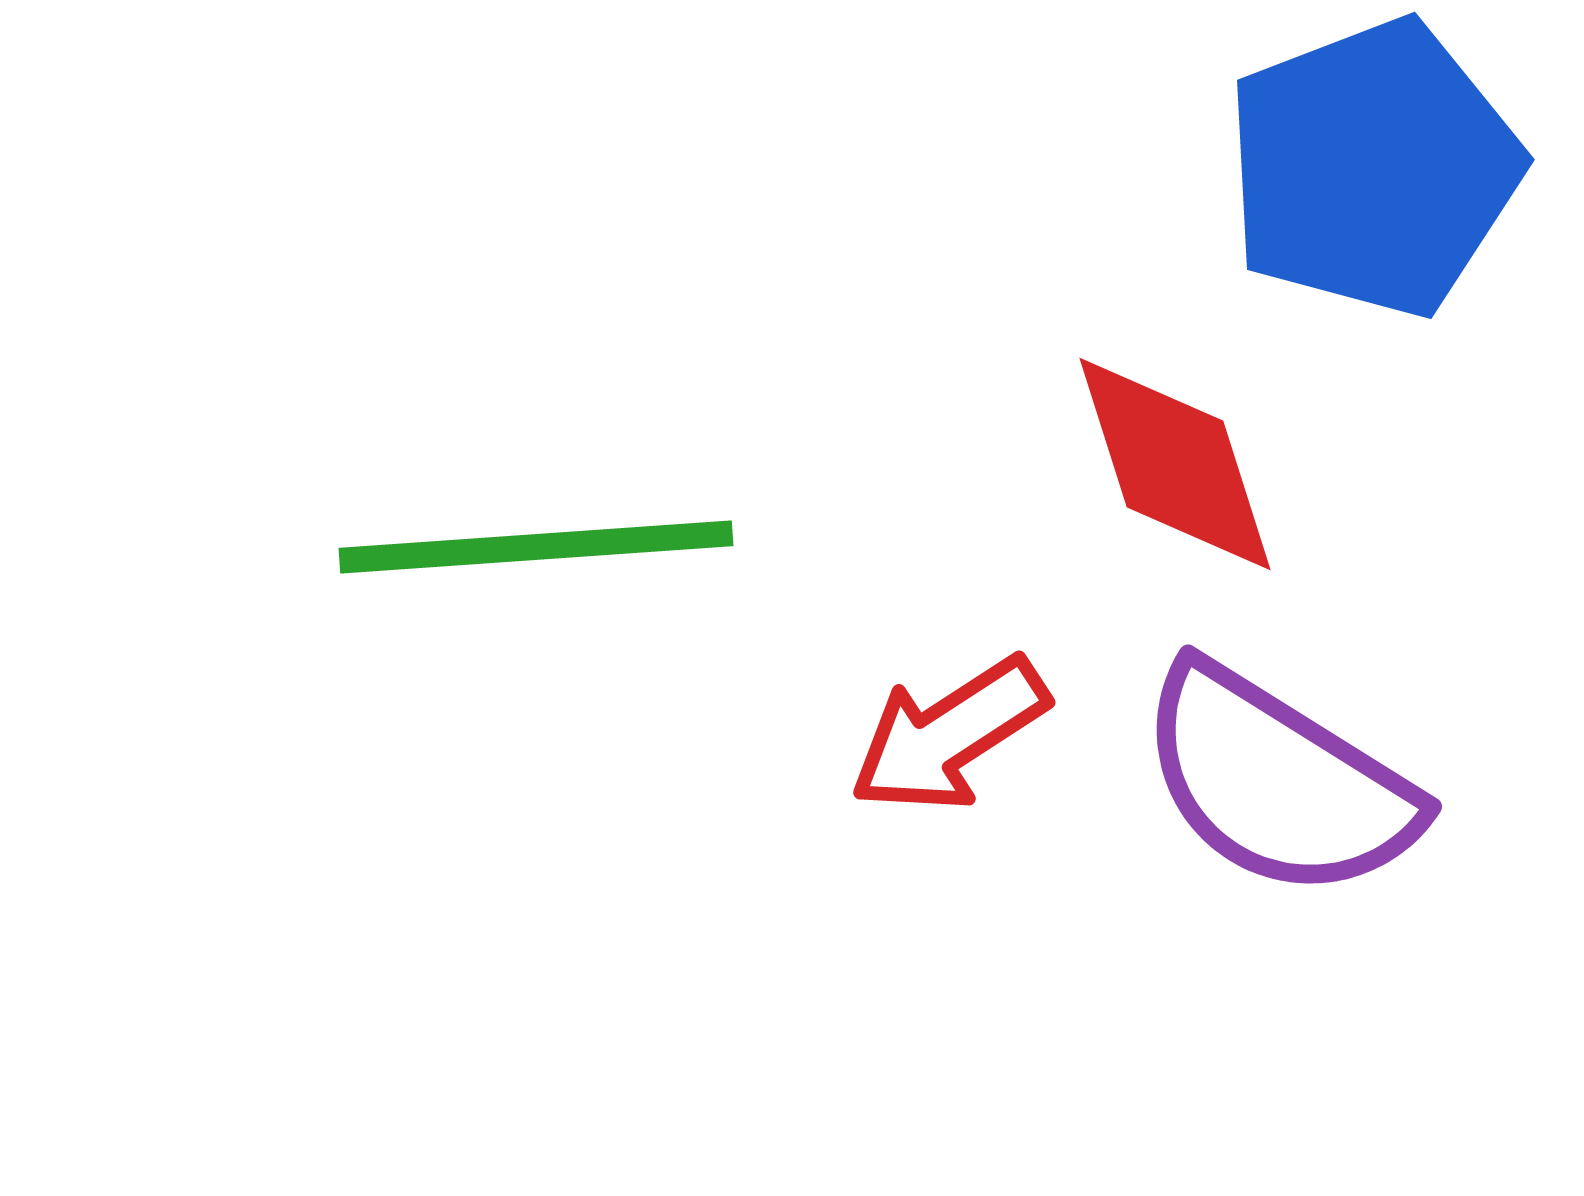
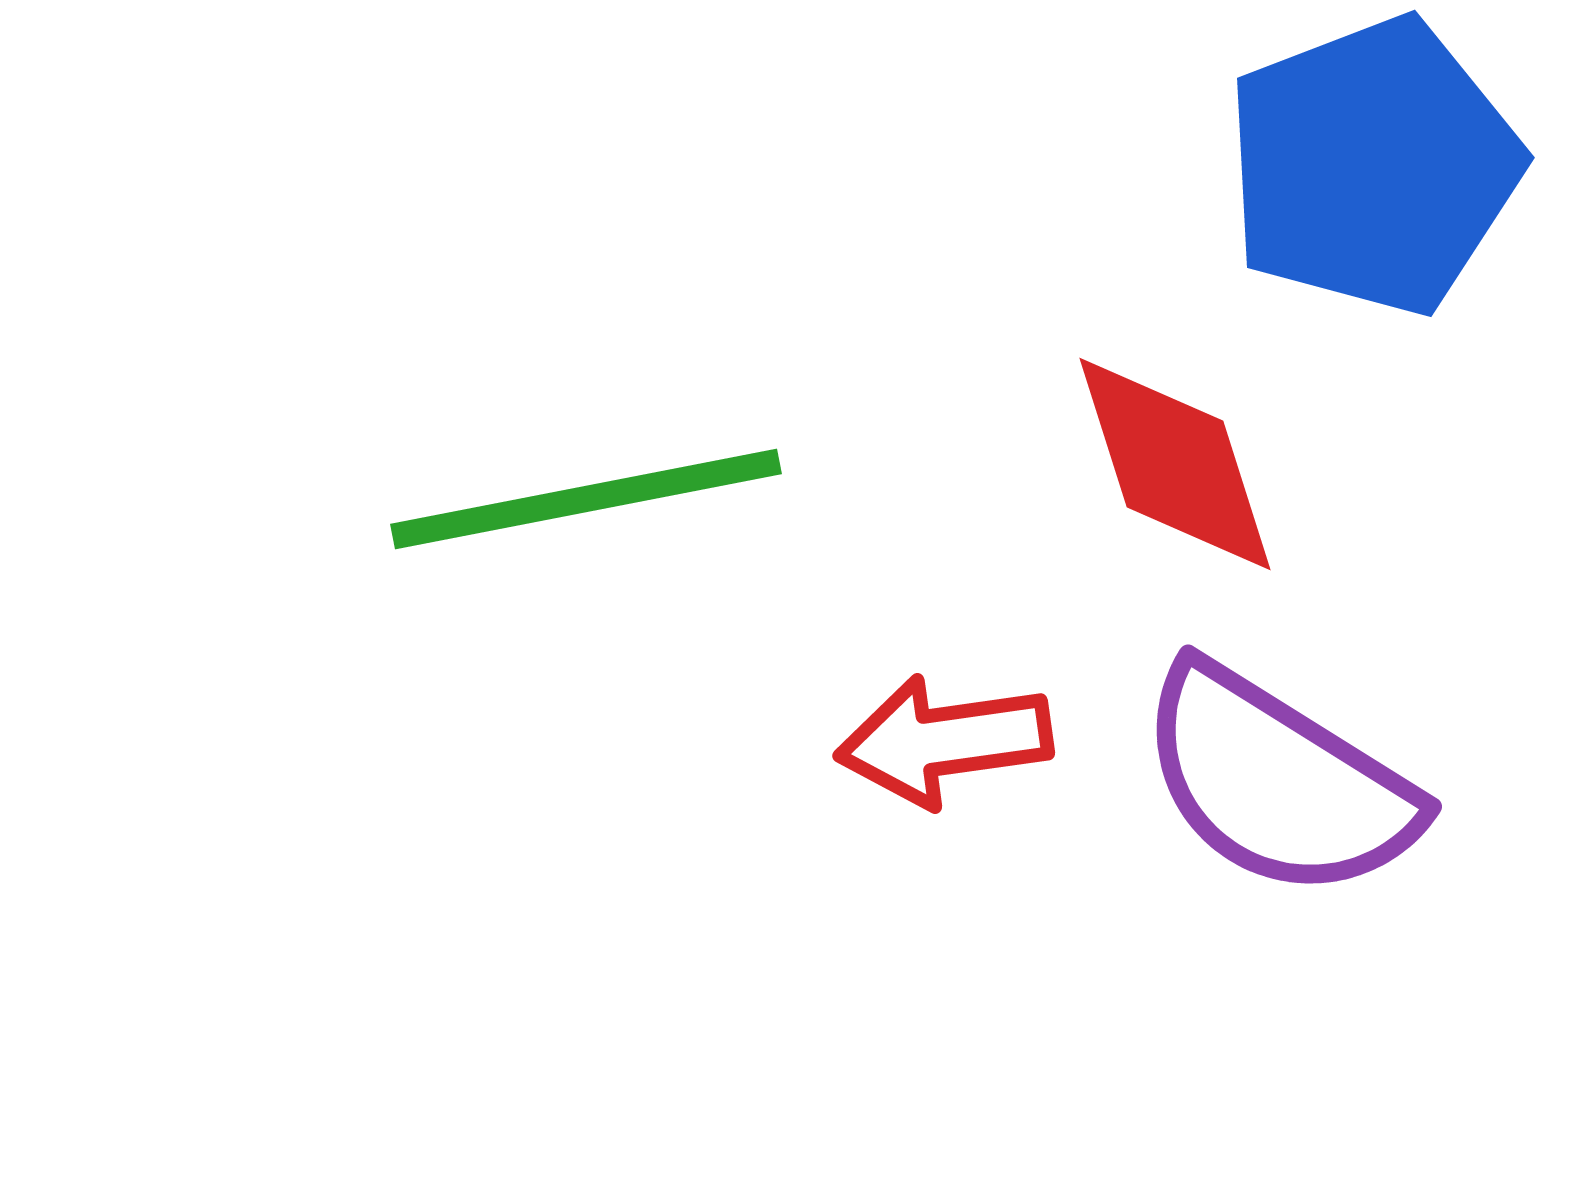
blue pentagon: moved 2 px up
green line: moved 50 px right, 48 px up; rotated 7 degrees counterclockwise
red arrow: moved 5 px left, 6 px down; rotated 25 degrees clockwise
